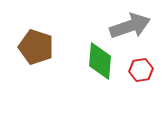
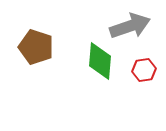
red hexagon: moved 3 px right
